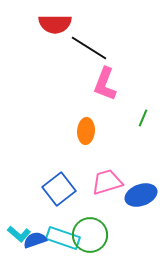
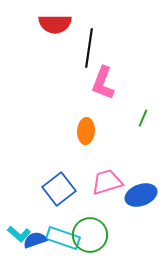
black line: rotated 66 degrees clockwise
pink L-shape: moved 2 px left, 1 px up
